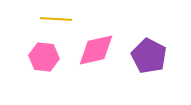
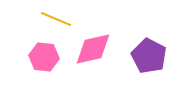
yellow line: rotated 20 degrees clockwise
pink diamond: moved 3 px left, 1 px up
